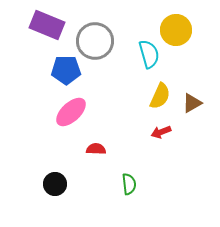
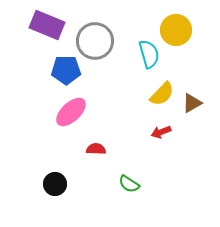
yellow semicircle: moved 2 px right, 2 px up; rotated 20 degrees clockwise
green semicircle: rotated 130 degrees clockwise
